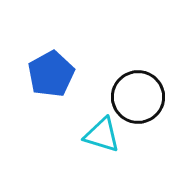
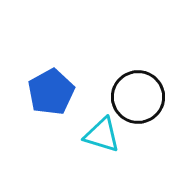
blue pentagon: moved 18 px down
